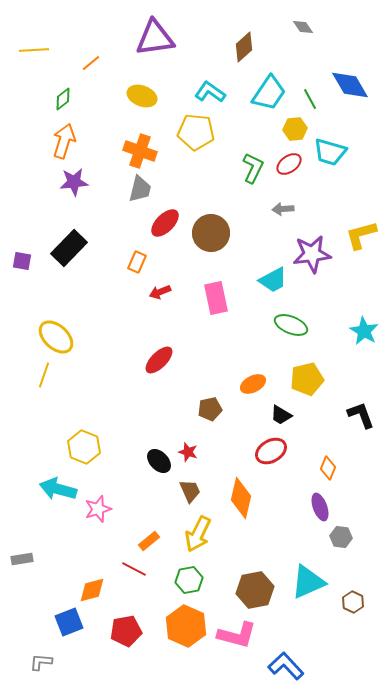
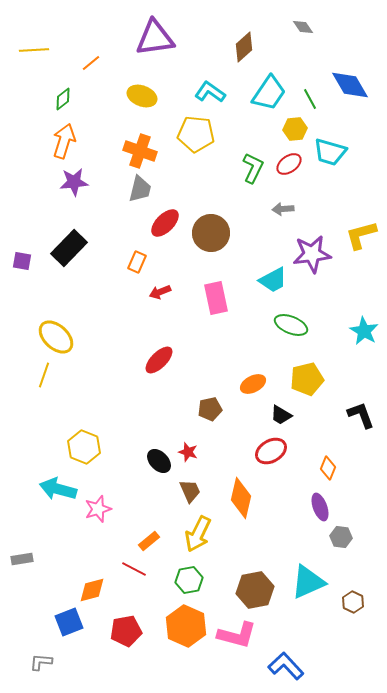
yellow pentagon at (196, 132): moved 2 px down
